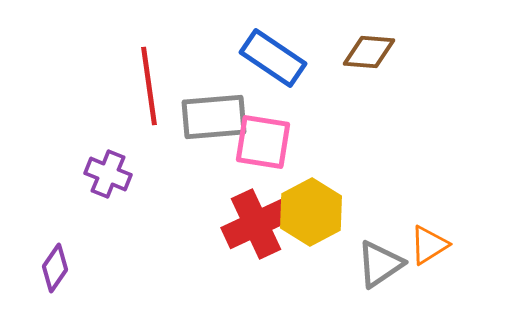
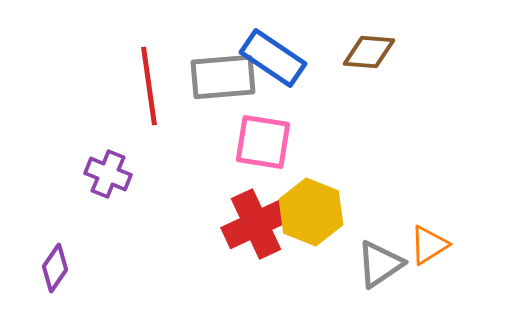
gray rectangle: moved 9 px right, 40 px up
yellow hexagon: rotated 10 degrees counterclockwise
